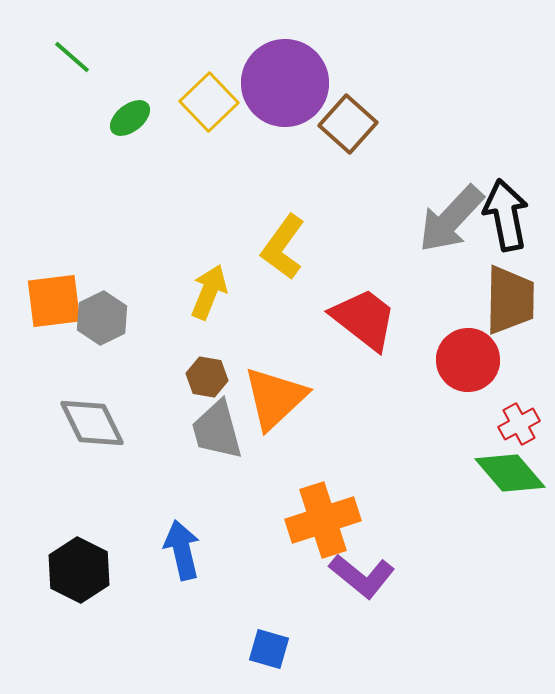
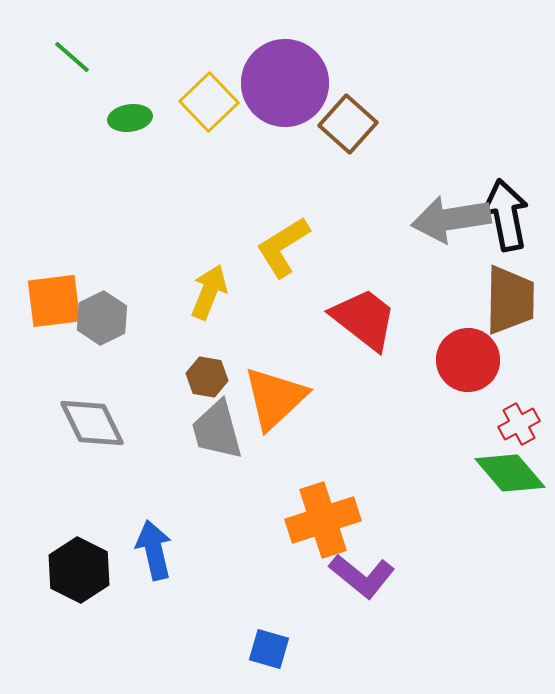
green ellipse: rotated 30 degrees clockwise
gray arrow: rotated 38 degrees clockwise
yellow L-shape: rotated 22 degrees clockwise
blue arrow: moved 28 px left
